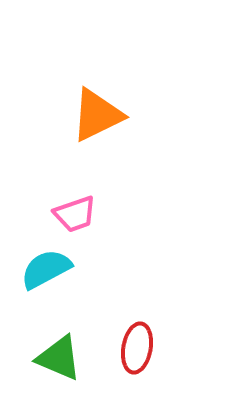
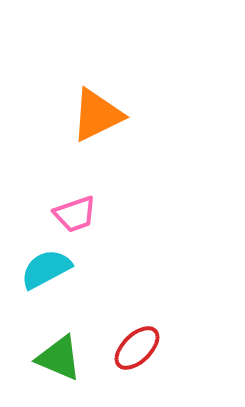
red ellipse: rotated 36 degrees clockwise
